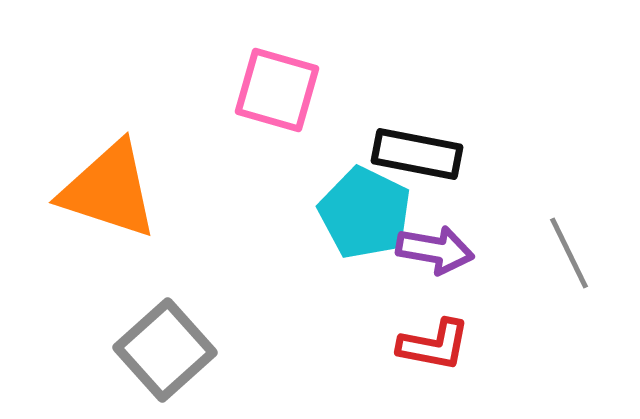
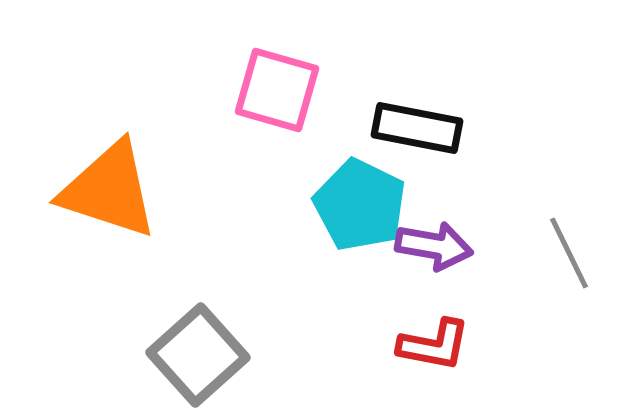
black rectangle: moved 26 px up
cyan pentagon: moved 5 px left, 8 px up
purple arrow: moved 1 px left, 4 px up
gray square: moved 33 px right, 5 px down
